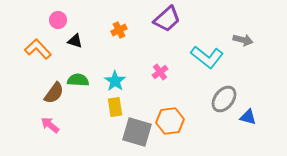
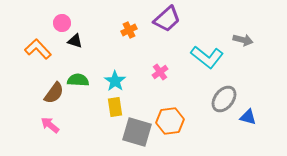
pink circle: moved 4 px right, 3 px down
orange cross: moved 10 px right
